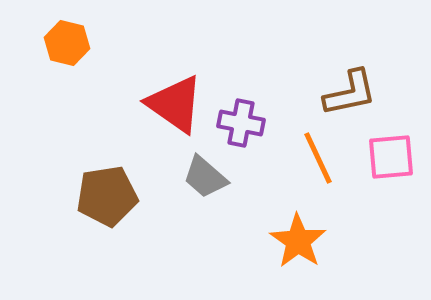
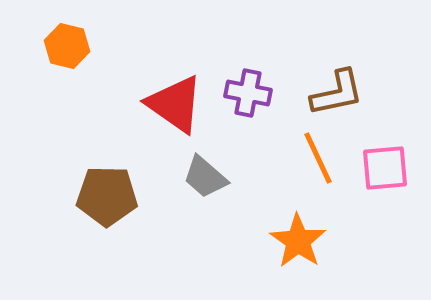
orange hexagon: moved 3 px down
brown L-shape: moved 13 px left
purple cross: moved 7 px right, 30 px up
pink square: moved 6 px left, 11 px down
brown pentagon: rotated 10 degrees clockwise
